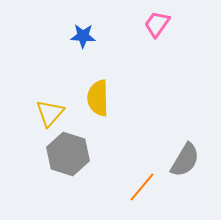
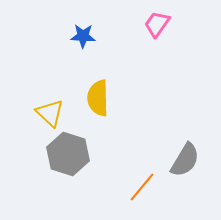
yellow triangle: rotated 28 degrees counterclockwise
